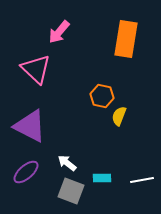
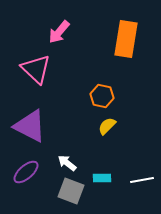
yellow semicircle: moved 12 px left, 10 px down; rotated 24 degrees clockwise
